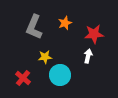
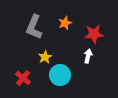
yellow star: rotated 24 degrees counterclockwise
